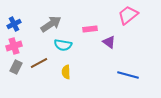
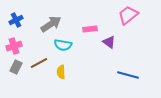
blue cross: moved 2 px right, 4 px up
yellow semicircle: moved 5 px left
